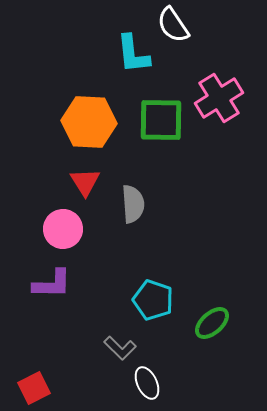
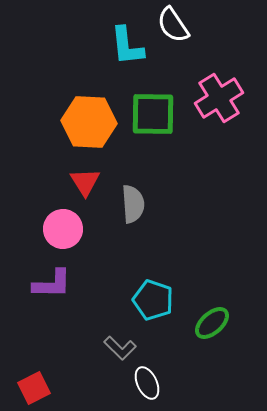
cyan L-shape: moved 6 px left, 8 px up
green square: moved 8 px left, 6 px up
